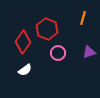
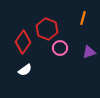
pink circle: moved 2 px right, 5 px up
